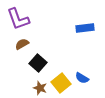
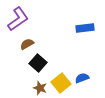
purple L-shape: rotated 105 degrees counterclockwise
brown semicircle: moved 5 px right
blue semicircle: rotated 128 degrees clockwise
